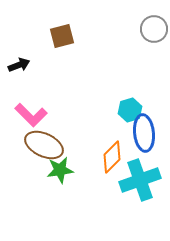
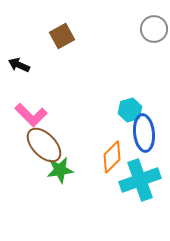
brown square: rotated 15 degrees counterclockwise
black arrow: rotated 135 degrees counterclockwise
brown ellipse: rotated 21 degrees clockwise
